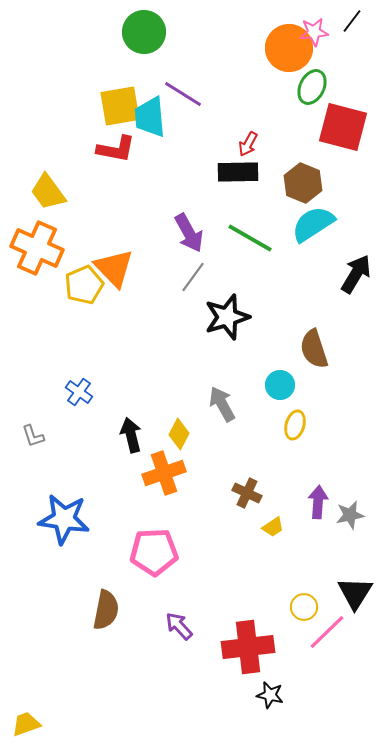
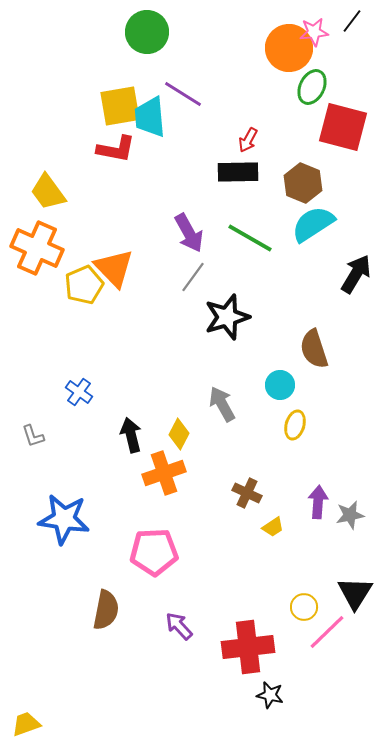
green circle at (144, 32): moved 3 px right
red arrow at (248, 144): moved 4 px up
